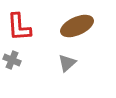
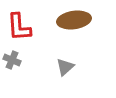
brown ellipse: moved 3 px left, 6 px up; rotated 16 degrees clockwise
gray triangle: moved 2 px left, 4 px down
